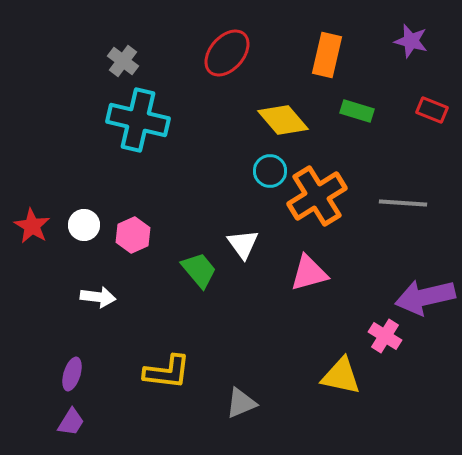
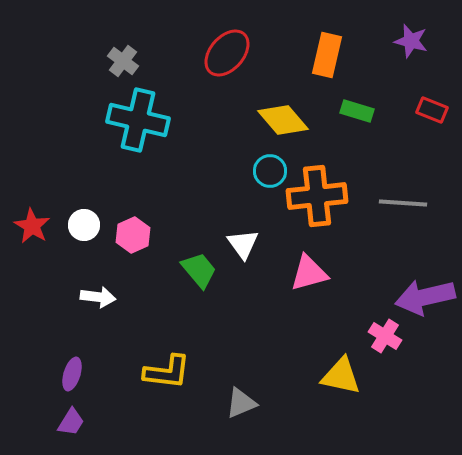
orange cross: rotated 26 degrees clockwise
